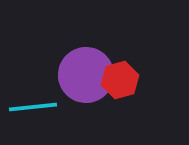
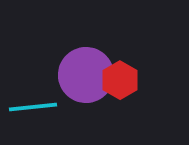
red hexagon: rotated 15 degrees counterclockwise
